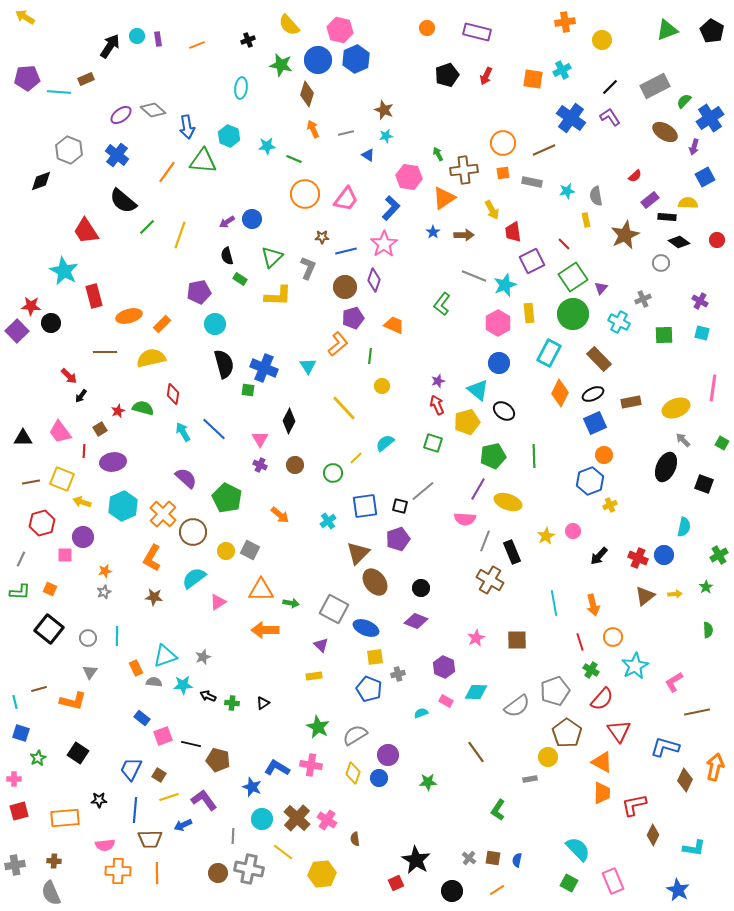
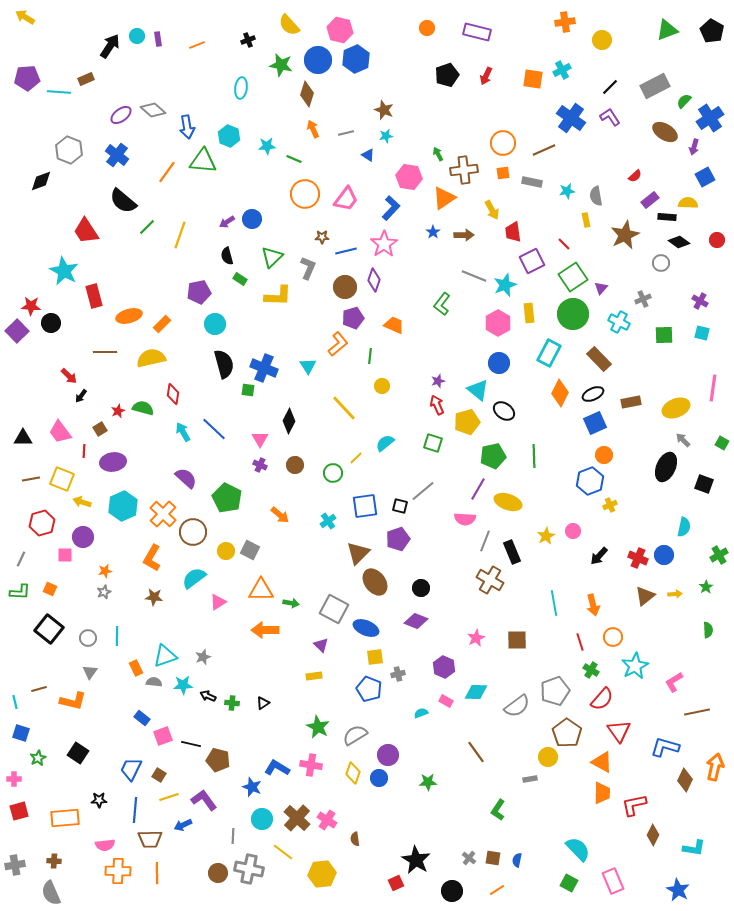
brown line at (31, 482): moved 3 px up
